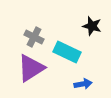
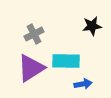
black star: rotated 24 degrees counterclockwise
gray cross: moved 3 px up; rotated 36 degrees clockwise
cyan rectangle: moved 1 px left, 9 px down; rotated 24 degrees counterclockwise
